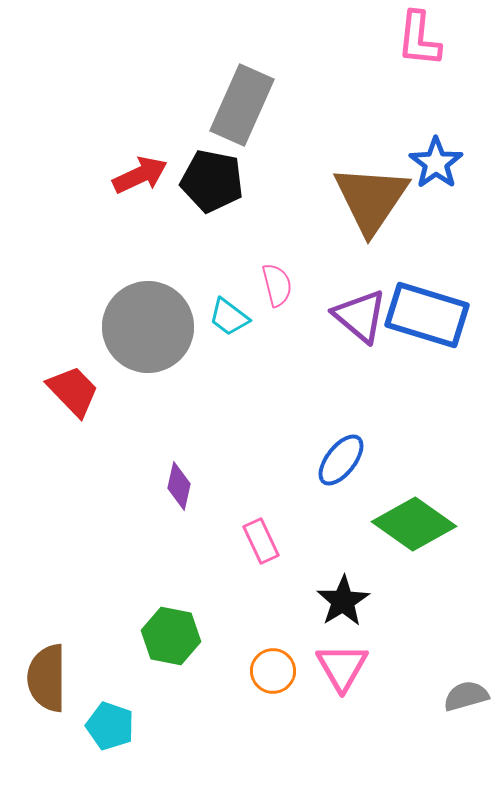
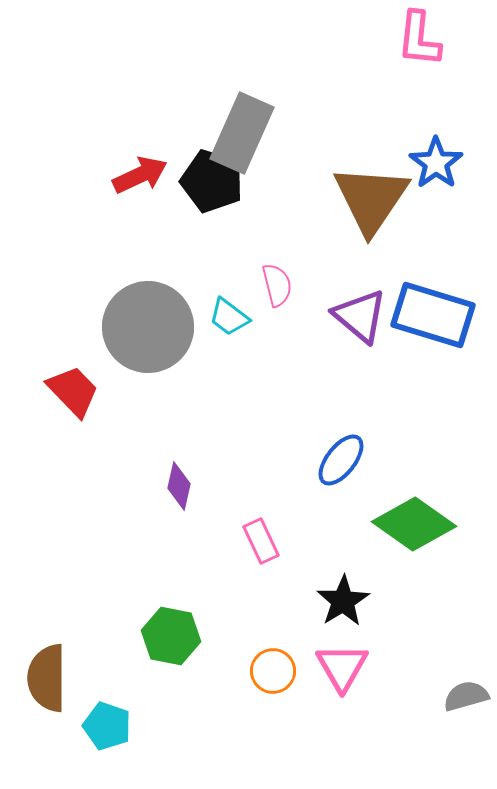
gray rectangle: moved 28 px down
black pentagon: rotated 6 degrees clockwise
blue rectangle: moved 6 px right
cyan pentagon: moved 3 px left
